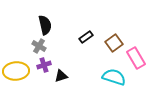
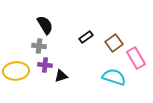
black semicircle: rotated 18 degrees counterclockwise
gray cross: rotated 24 degrees counterclockwise
purple cross: moved 1 px right; rotated 24 degrees clockwise
